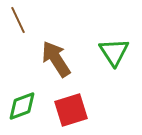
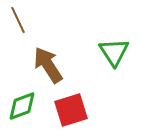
brown arrow: moved 8 px left, 6 px down
